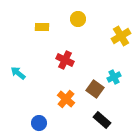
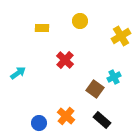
yellow circle: moved 2 px right, 2 px down
yellow rectangle: moved 1 px down
red cross: rotated 18 degrees clockwise
cyan arrow: rotated 105 degrees clockwise
orange cross: moved 17 px down
